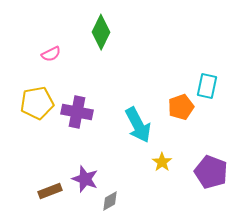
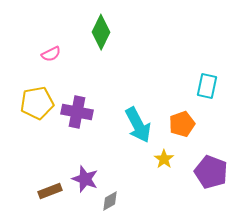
orange pentagon: moved 1 px right, 17 px down
yellow star: moved 2 px right, 3 px up
